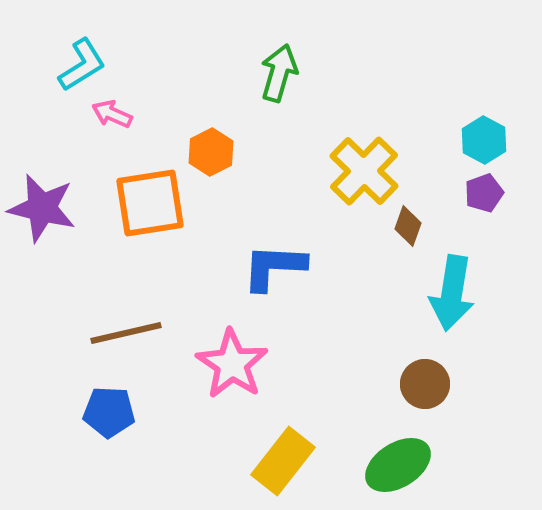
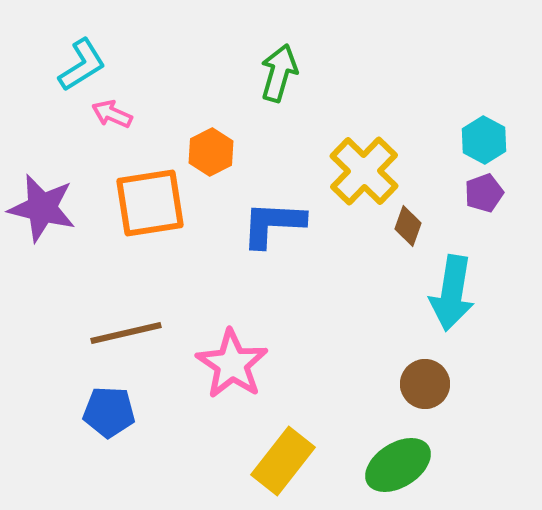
blue L-shape: moved 1 px left, 43 px up
